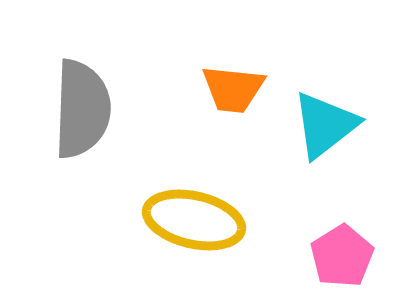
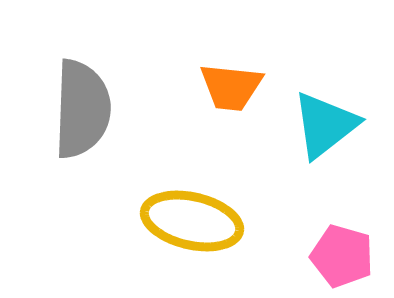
orange trapezoid: moved 2 px left, 2 px up
yellow ellipse: moved 2 px left, 1 px down
pink pentagon: rotated 24 degrees counterclockwise
